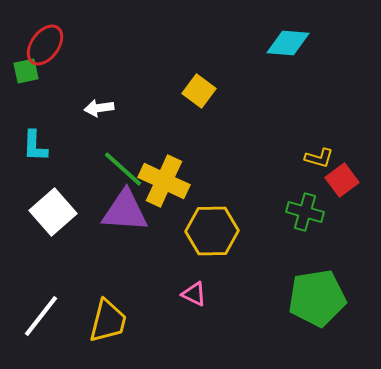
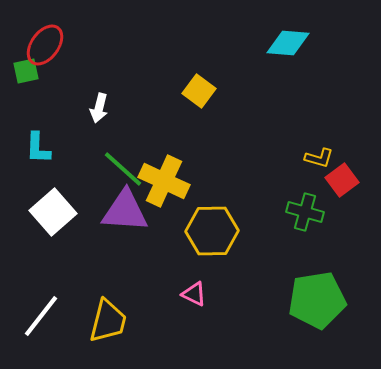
white arrow: rotated 68 degrees counterclockwise
cyan L-shape: moved 3 px right, 2 px down
green pentagon: moved 2 px down
